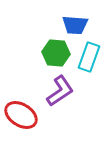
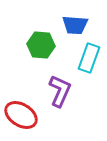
green hexagon: moved 15 px left, 8 px up
cyan rectangle: moved 1 px down
purple L-shape: rotated 32 degrees counterclockwise
